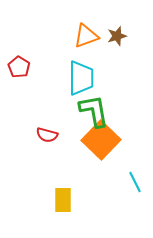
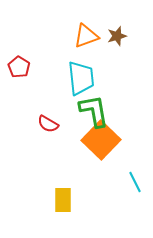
cyan trapezoid: rotated 6 degrees counterclockwise
red semicircle: moved 1 px right, 11 px up; rotated 15 degrees clockwise
